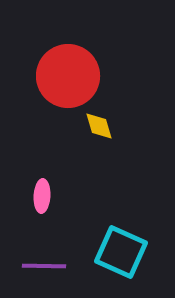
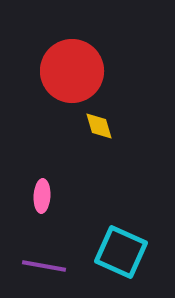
red circle: moved 4 px right, 5 px up
purple line: rotated 9 degrees clockwise
